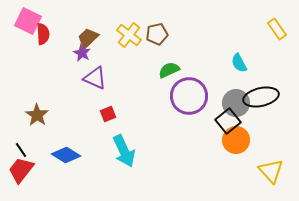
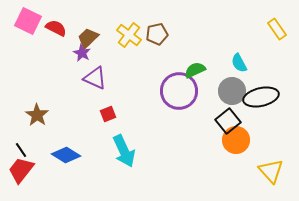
red semicircle: moved 13 px right, 6 px up; rotated 60 degrees counterclockwise
green semicircle: moved 26 px right
purple circle: moved 10 px left, 5 px up
gray circle: moved 4 px left, 12 px up
